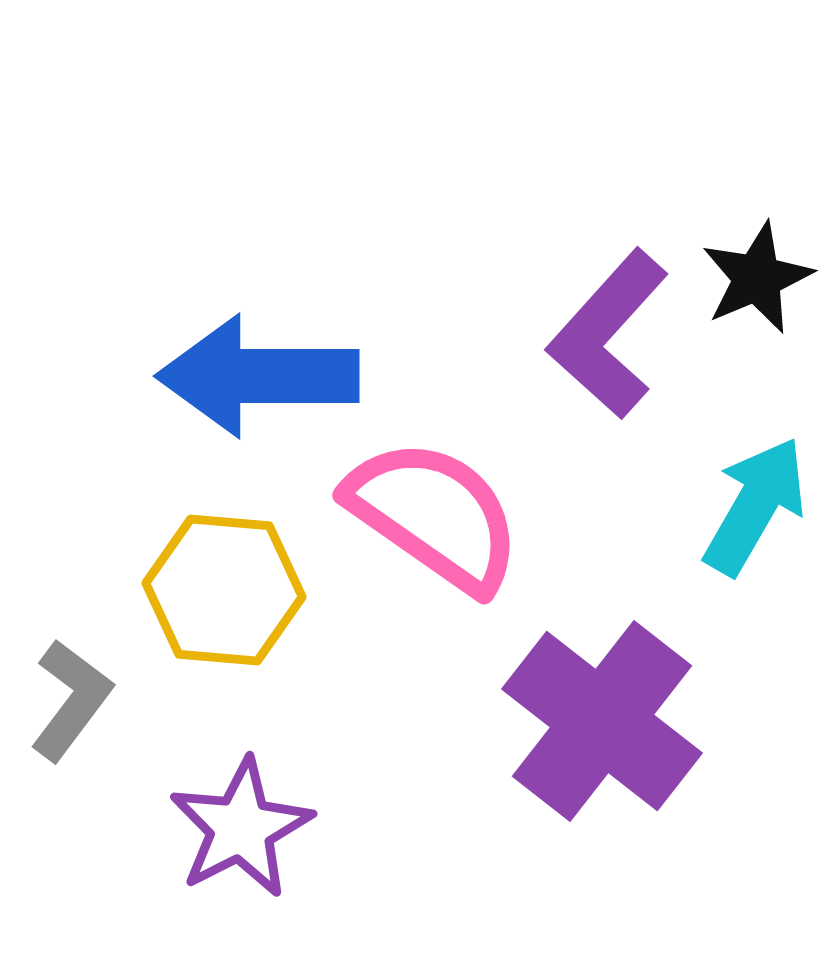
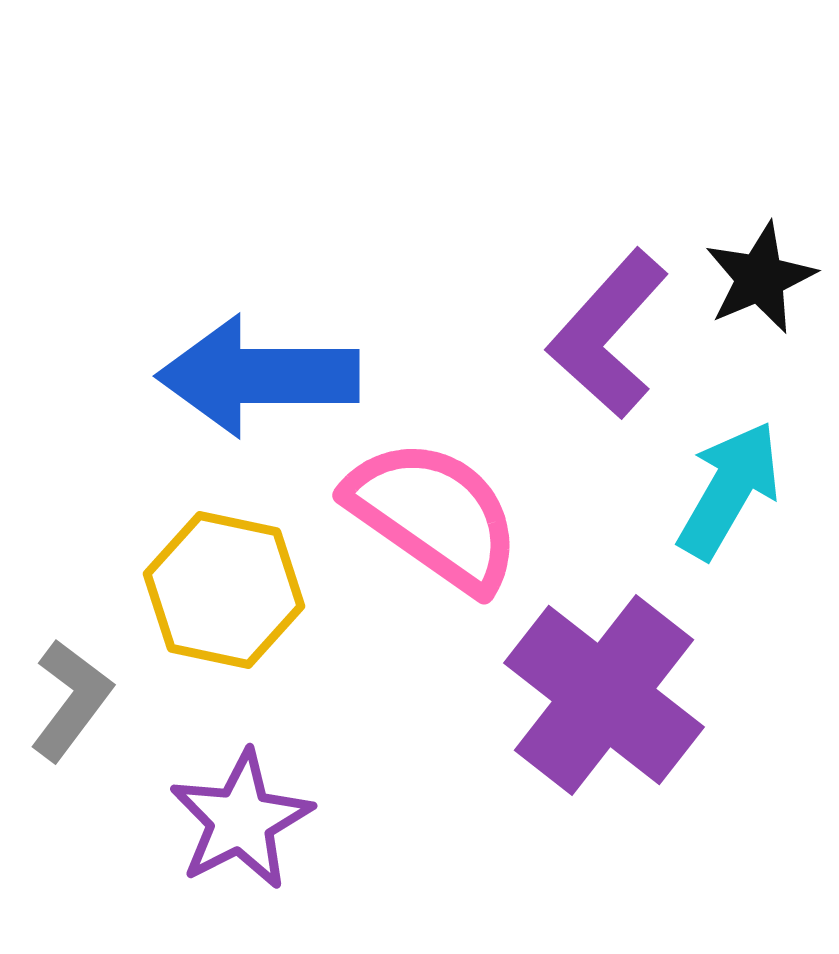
black star: moved 3 px right
cyan arrow: moved 26 px left, 16 px up
yellow hexagon: rotated 7 degrees clockwise
purple cross: moved 2 px right, 26 px up
purple star: moved 8 px up
